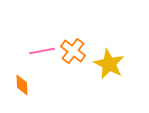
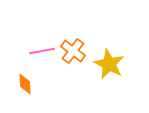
orange diamond: moved 3 px right, 1 px up
